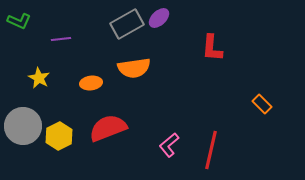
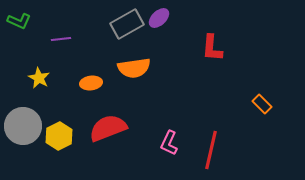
pink L-shape: moved 2 px up; rotated 25 degrees counterclockwise
